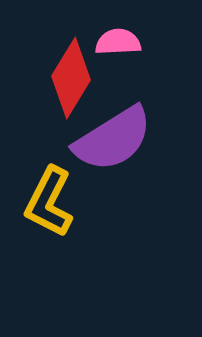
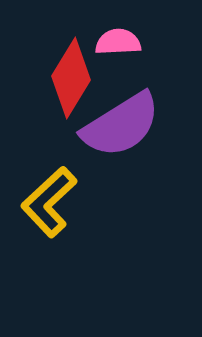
purple semicircle: moved 8 px right, 14 px up
yellow L-shape: rotated 20 degrees clockwise
